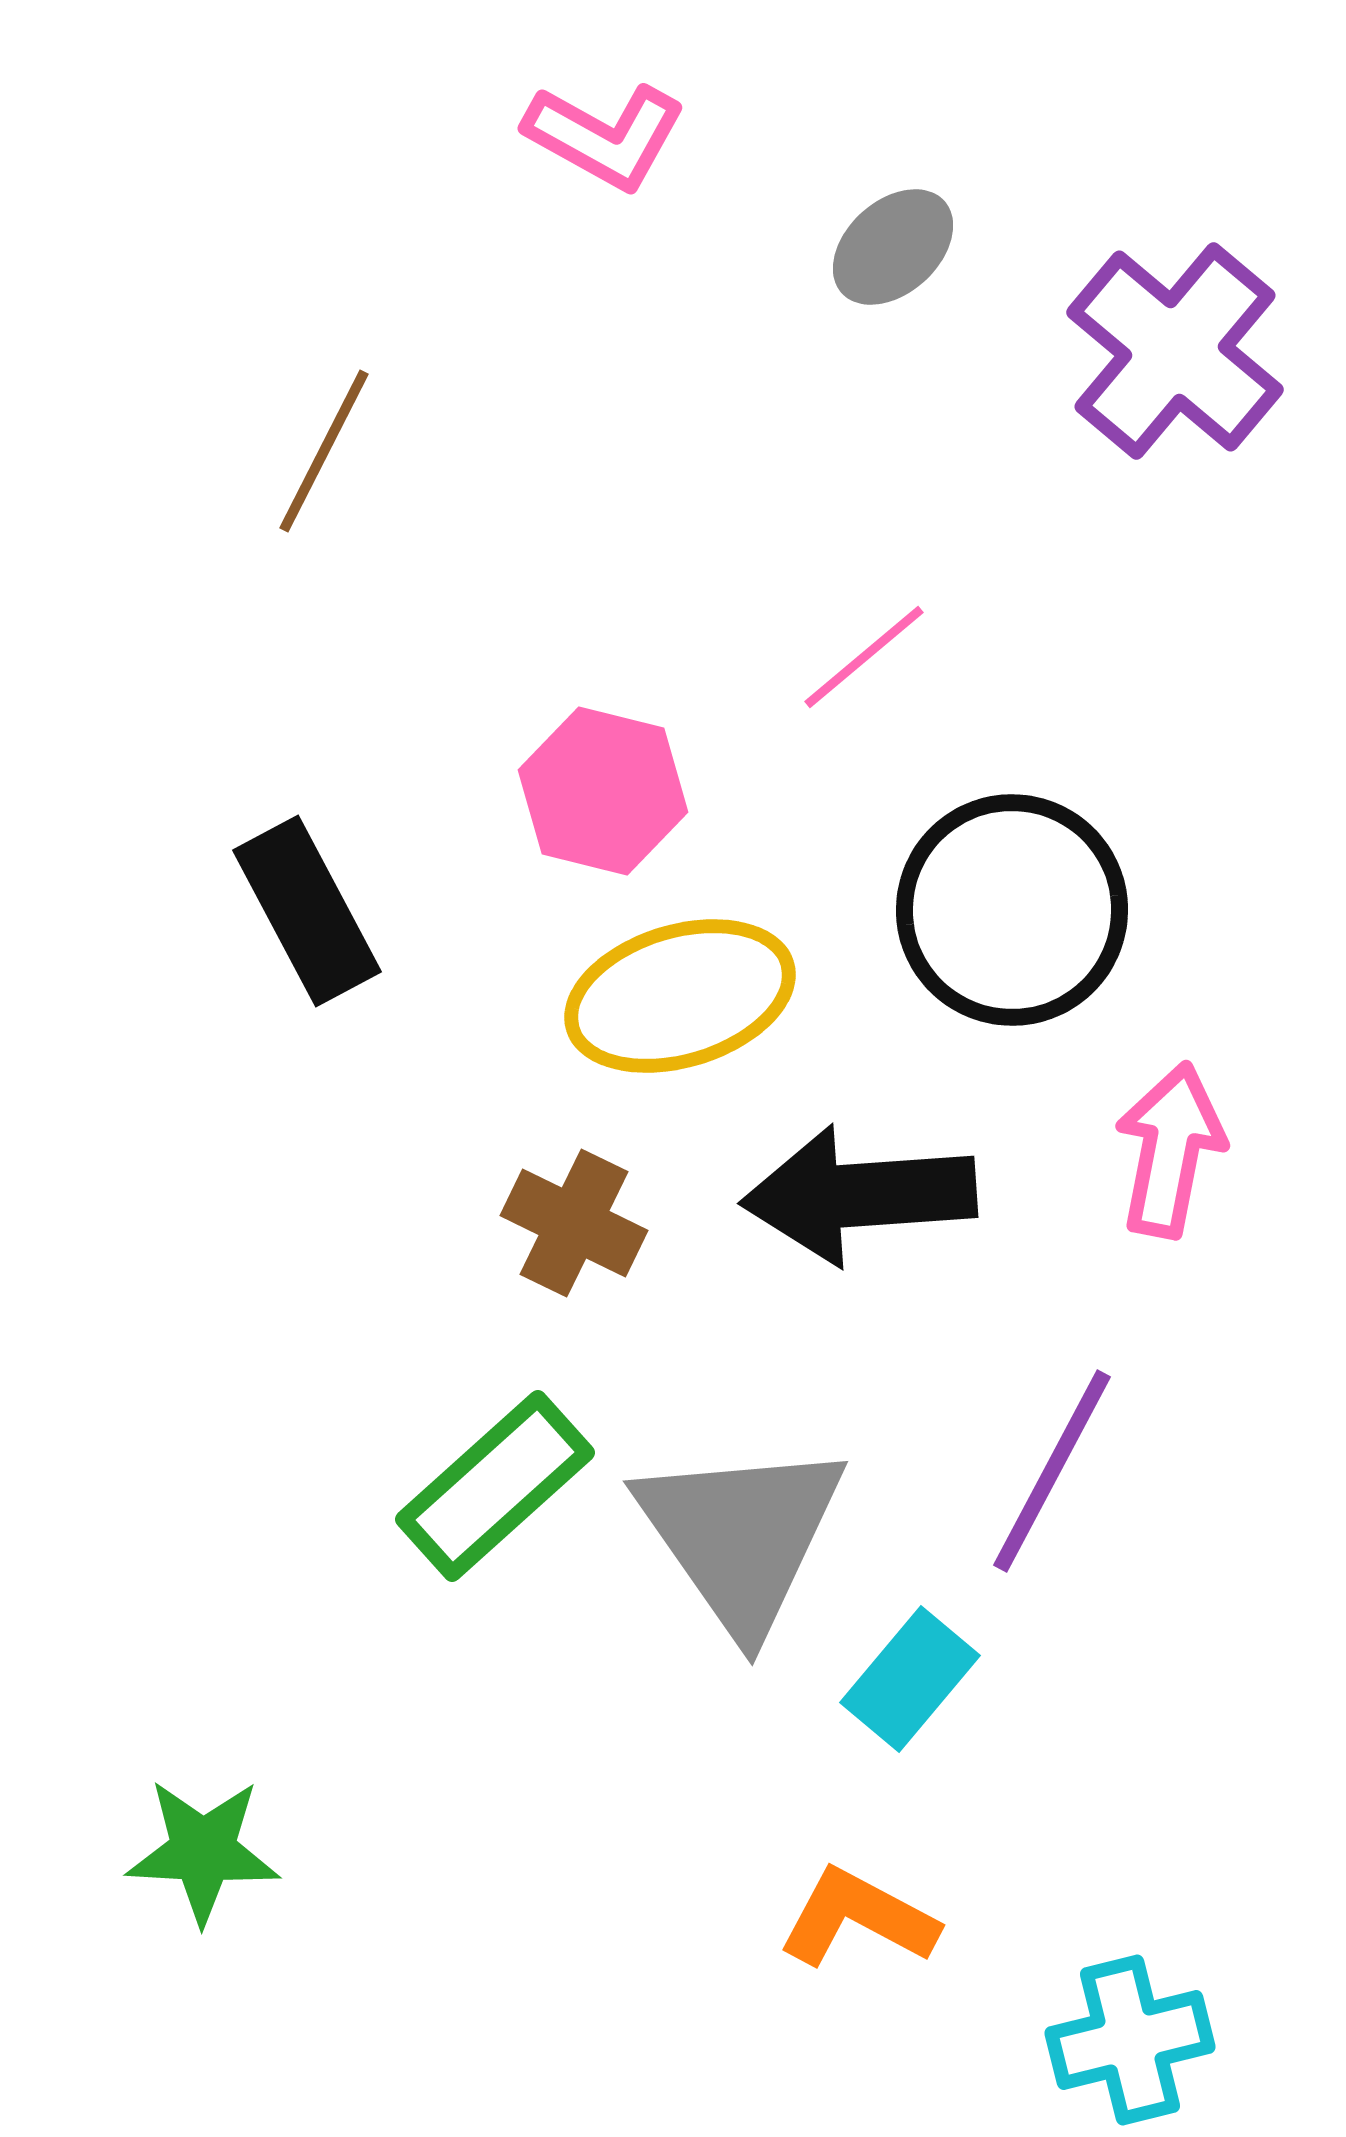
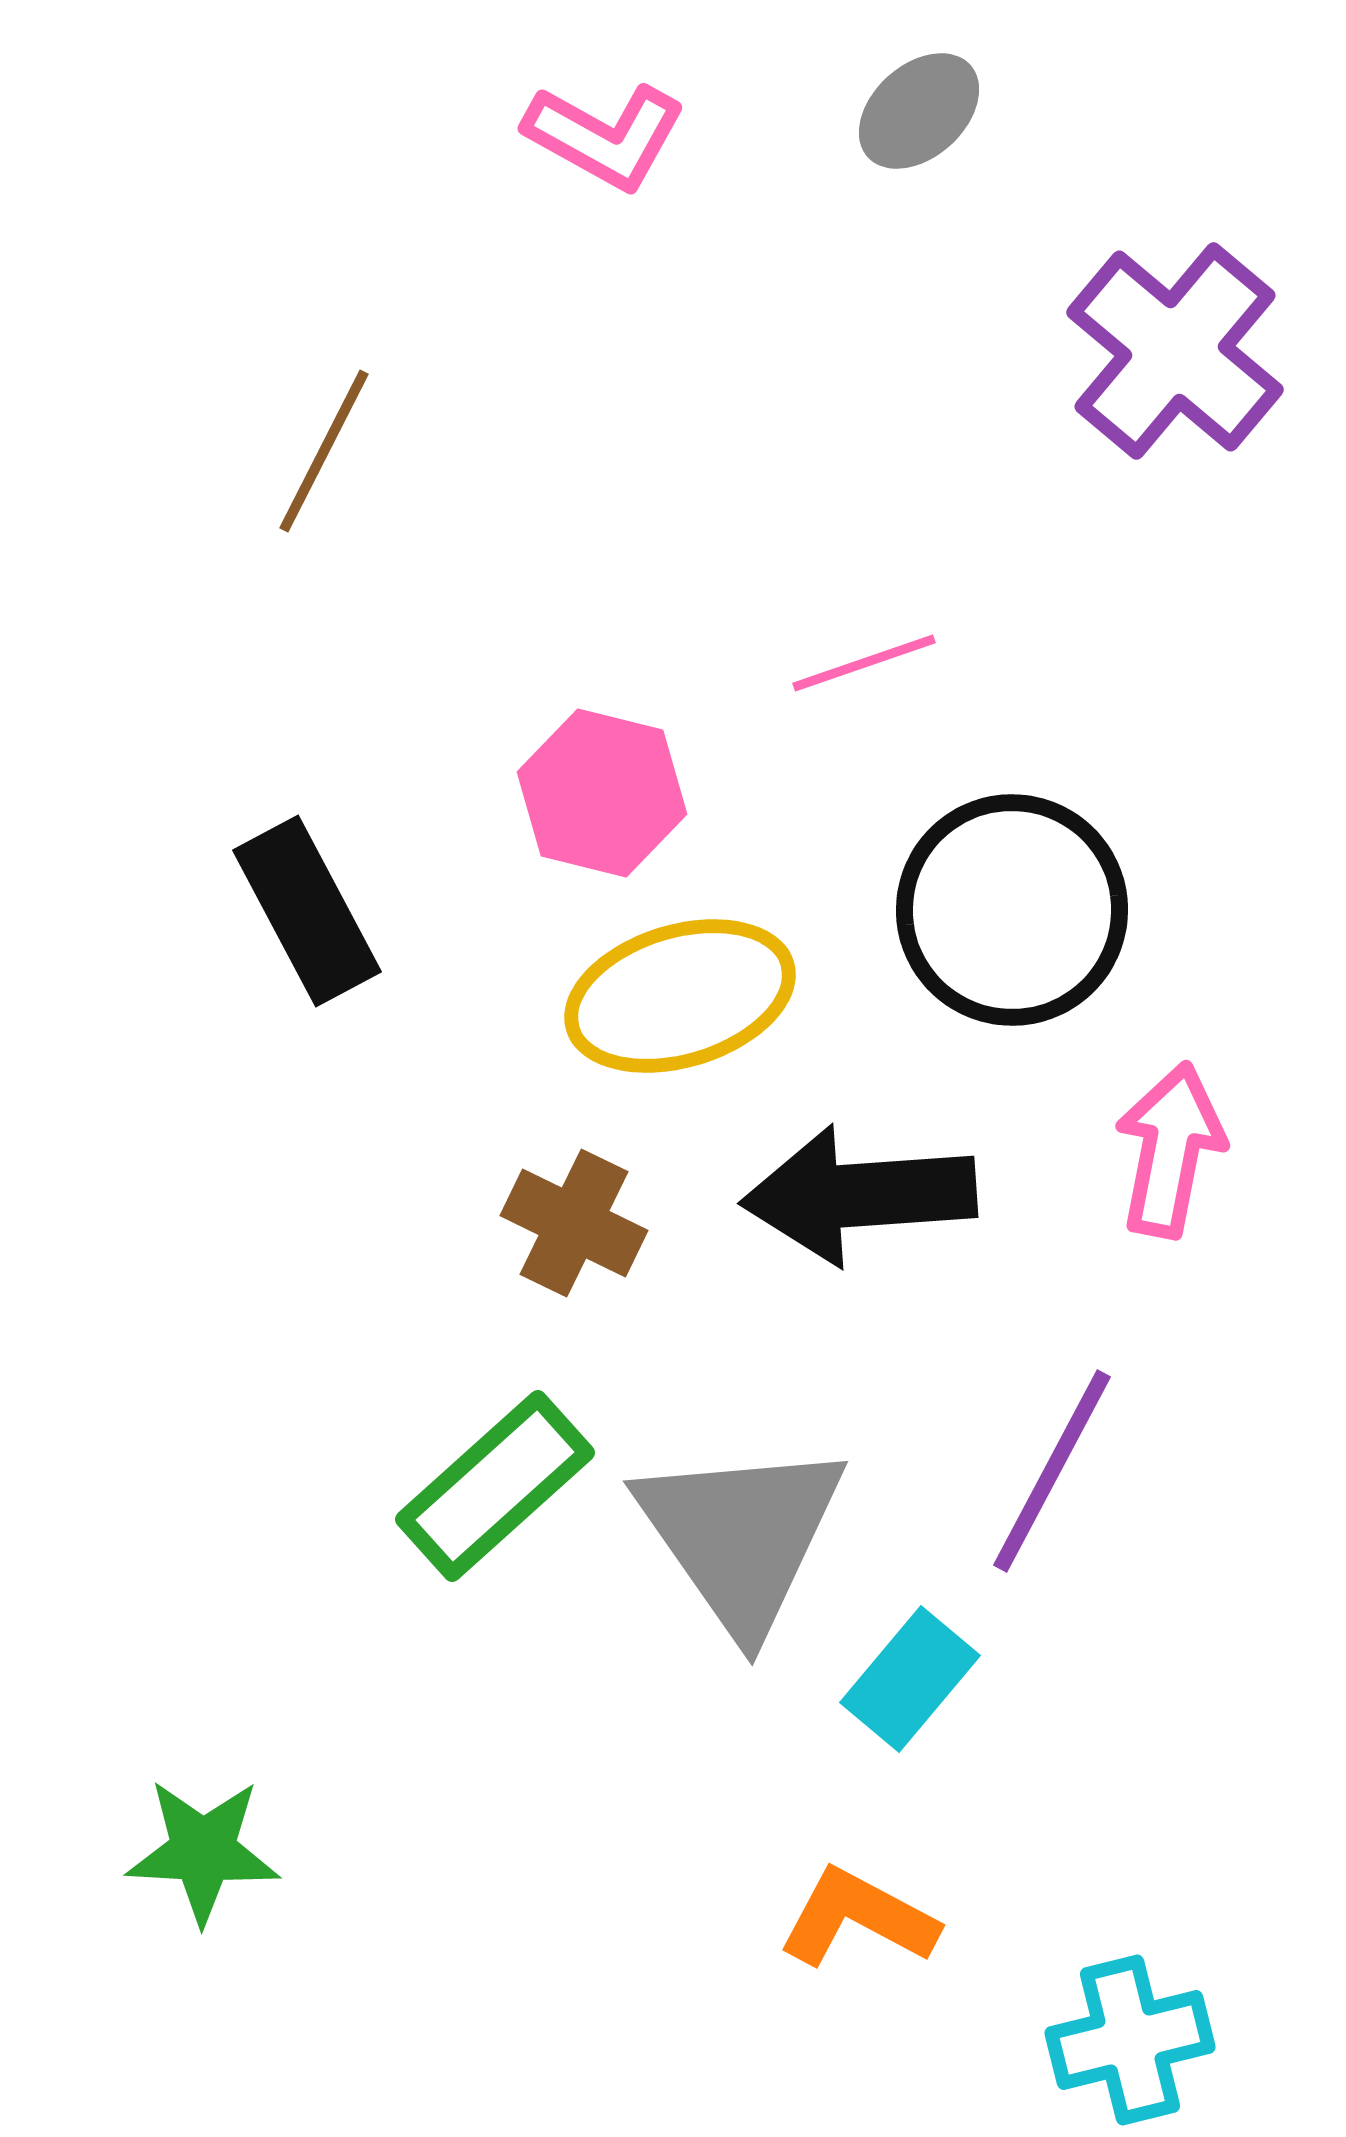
gray ellipse: moved 26 px right, 136 px up
pink line: moved 6 px down; rotated 21 degrees clockwise
pink hexagon: moved 1 px left, 2 px down
